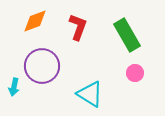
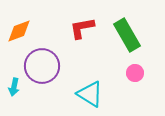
orange diamond: moved 16 px left, 10 px down
red L-shape: moved 4 px right, 1 px down; rotated 120 degrees counterclockwise
